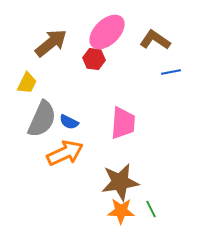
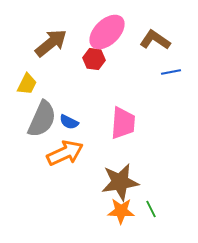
yellow trapezoid: moved 1 px down
